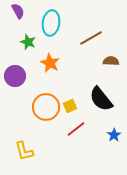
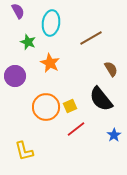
brown semicircle: moved 8 px down; rotated 56 degrees clockwise
